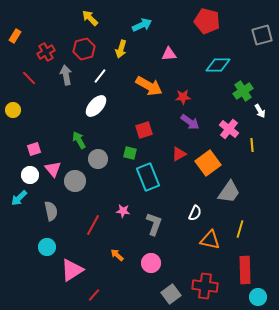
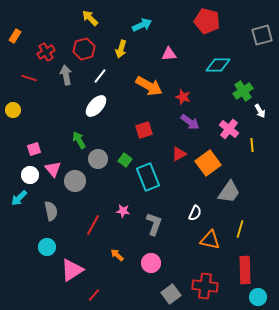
red line at (29, 78): rotated 28 degrees counterclockwise
red star at (183, 97): rotated 21 degrees clockwise
green square at (130, 153): moved 5 px left, 7 px down; rotated 24 degrees clockwise
